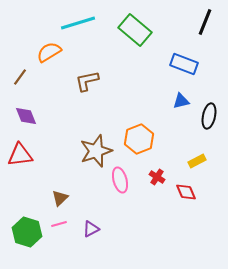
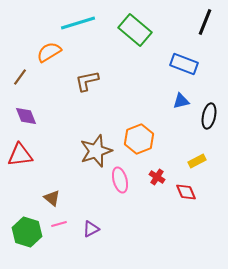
brown triangle: moved 8 px left; rotated 36 degrees counterclockwise
